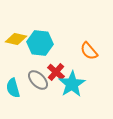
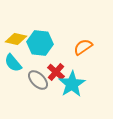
orange semicircle: moved 6 px left, 4 px up; rotated 96 degrees clockwise
cyan semicircle: moved 25 px up; rotated 24 degrees counterclockwise
